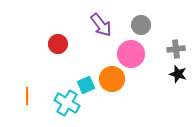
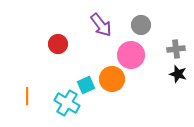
pink circle: moved 1 px down
